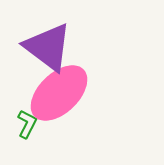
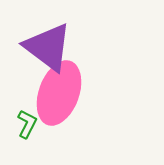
pink ellipse: rotated 26 degrees counterclockwise
